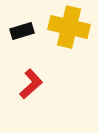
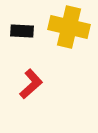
black rectangle: rotated 20 degrees clockwise
